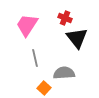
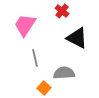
red cross: moved 3 px left, 7 px up; rotated 16 degrees clockwise
pink trapezoid: moved 2 px left
black triangle: rotated 25 degrees counterclockwise
